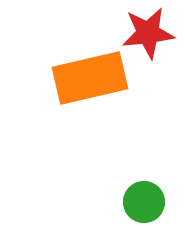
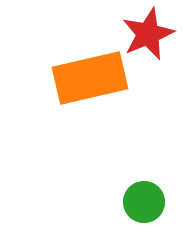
red star: moved 1 px down; rotated 16 degrees counterclockwise
